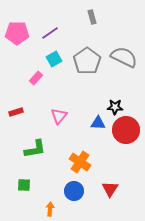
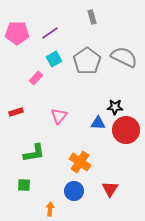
green L-shape: moved 1 px left, 4 px down
